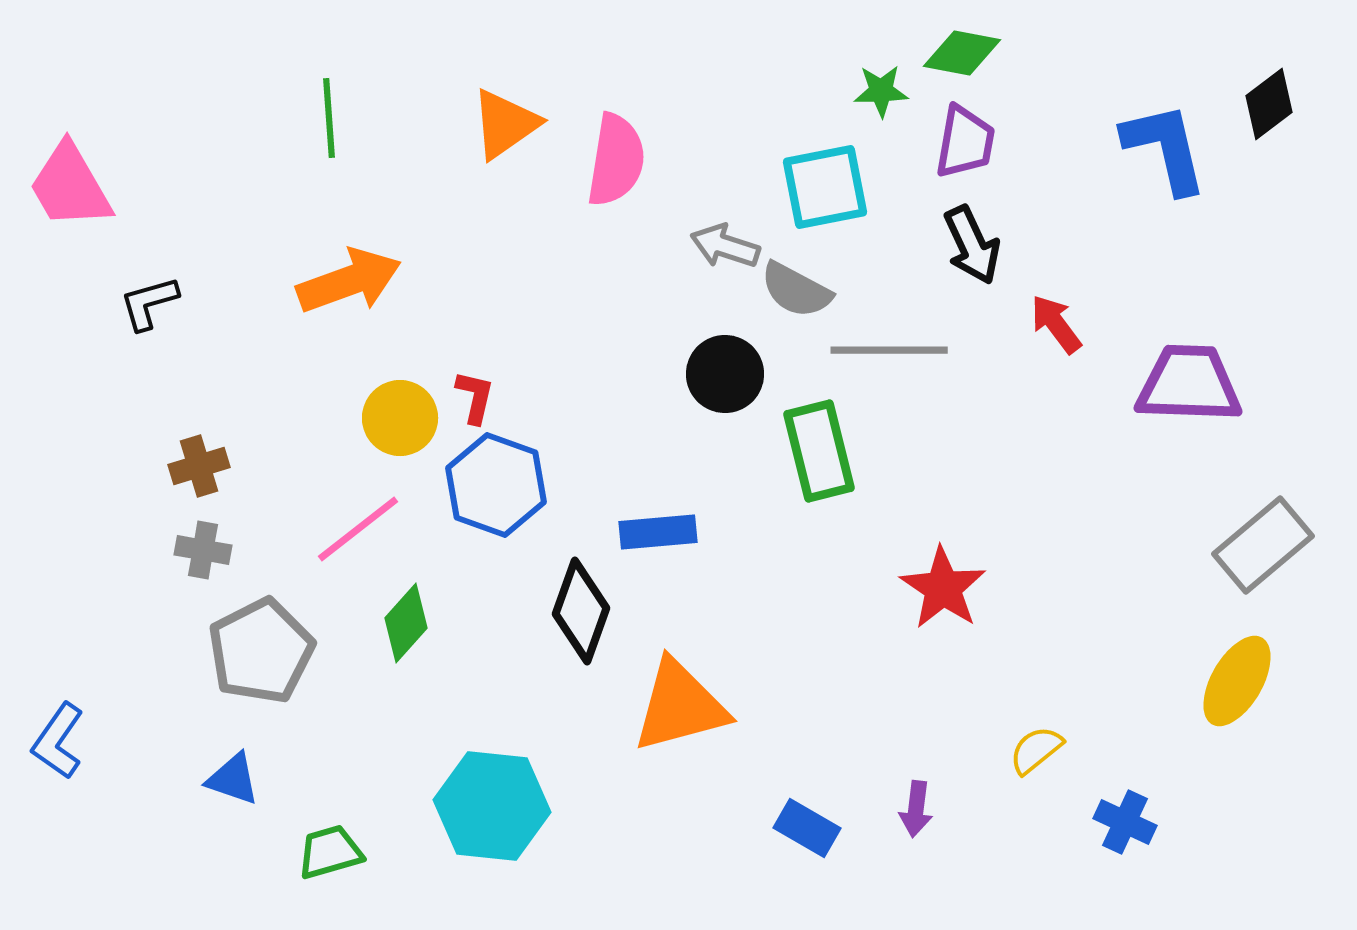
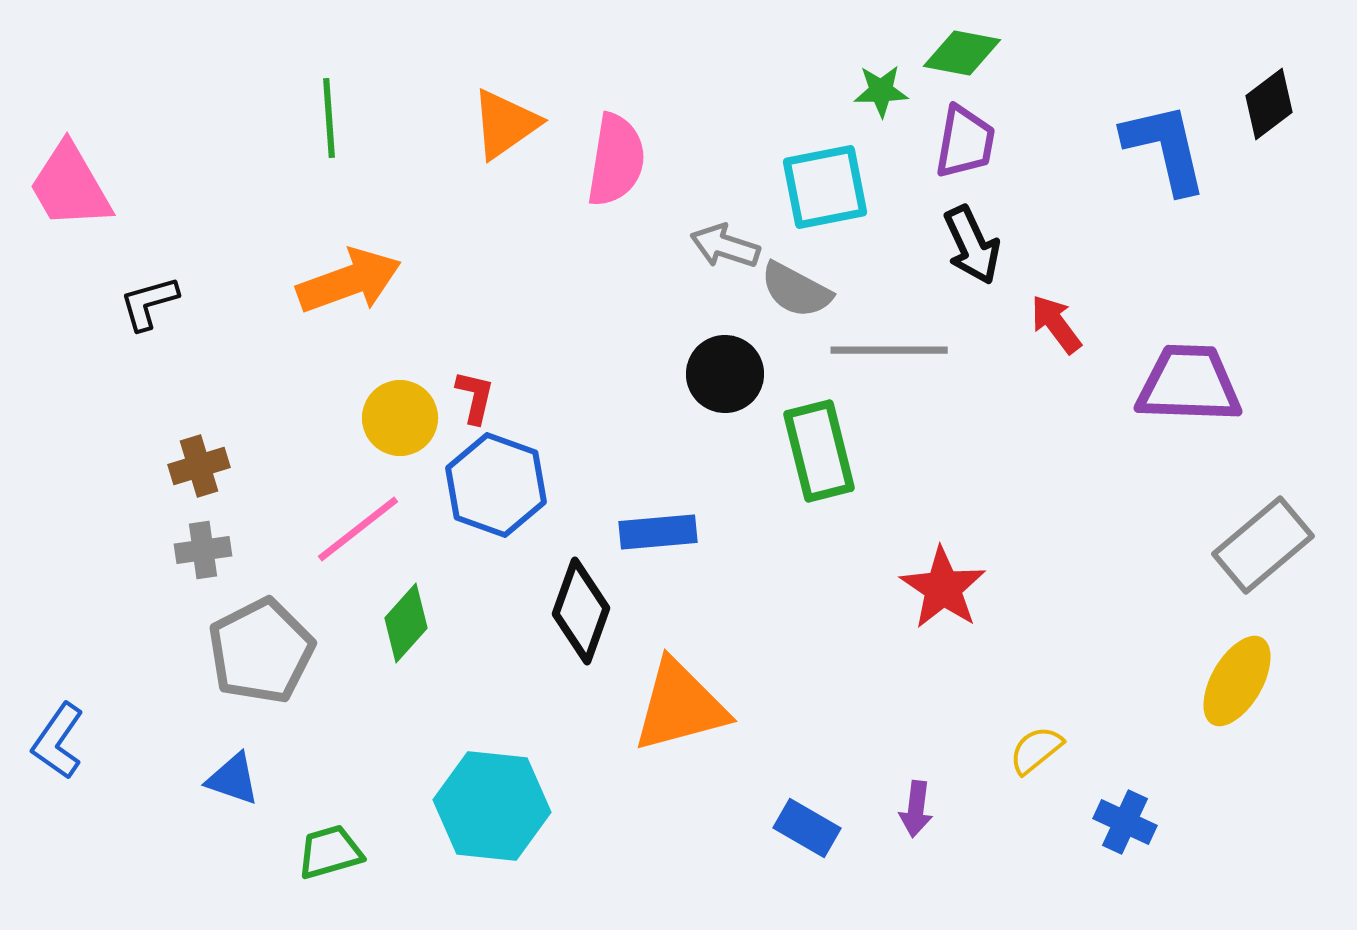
gray cross at (203, 550): rotated 18 degrees counterclockwise
